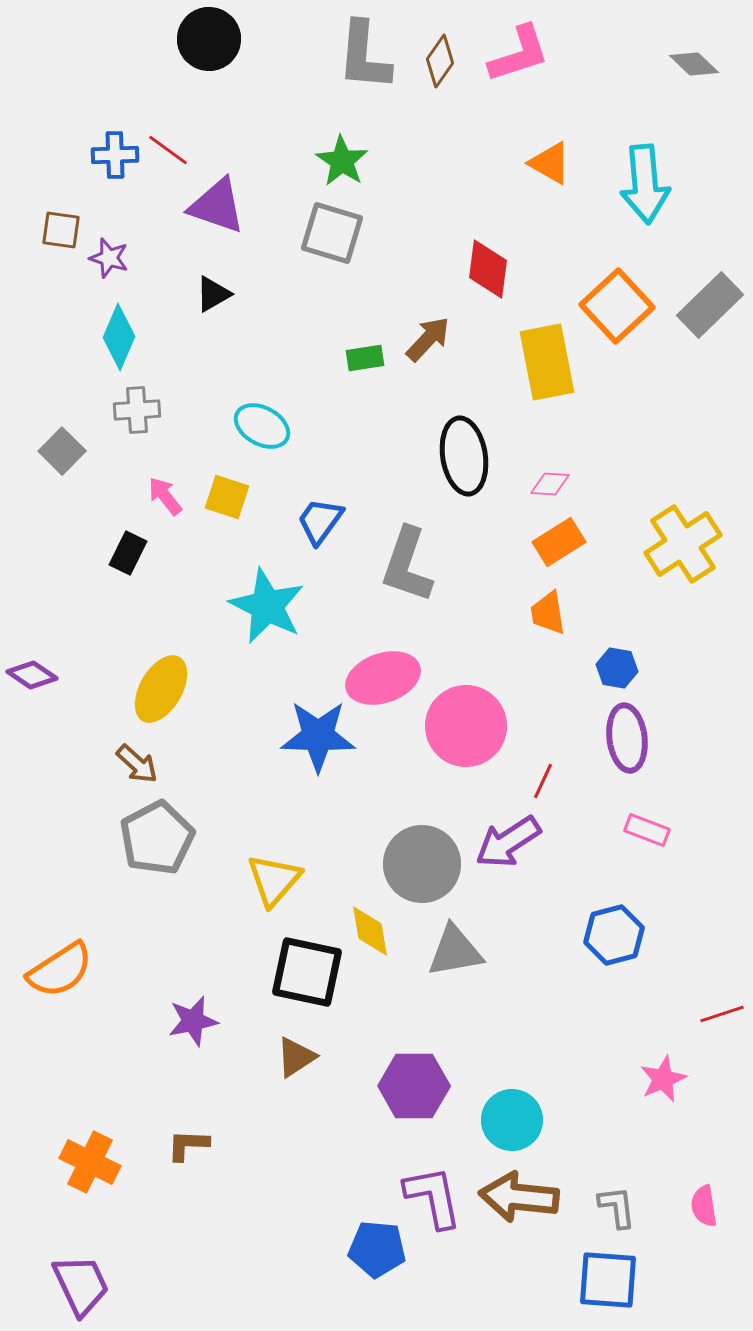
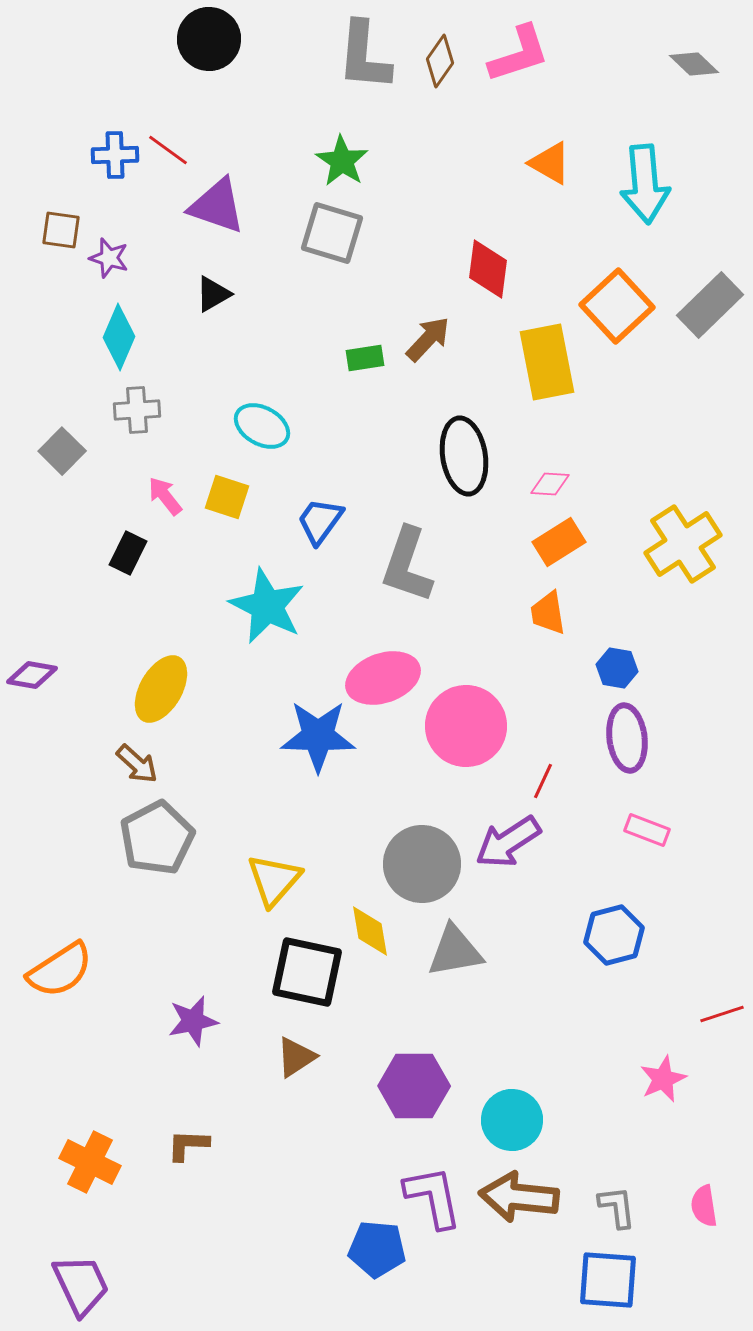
purple diamond at (32, 675): rotated 24 degrees counterclockwise
